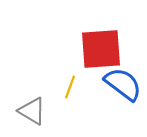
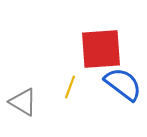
gray triangle: moved 9 px left, 9 px up
